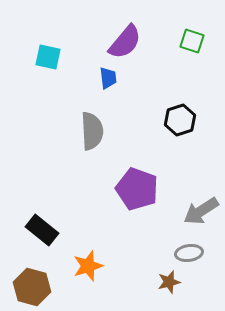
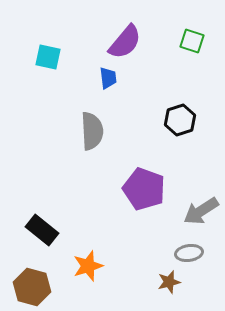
purple pentagon: moved 7 px right
